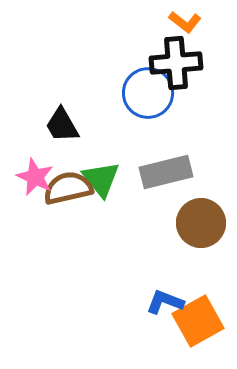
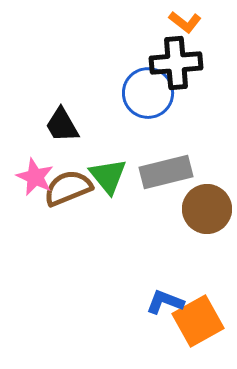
green triangle: moved 7 px right, 3 px up
brown semicircle: rotated 9 degrees counterclockwise
brown circle: moved 6 px right, 14 px up
